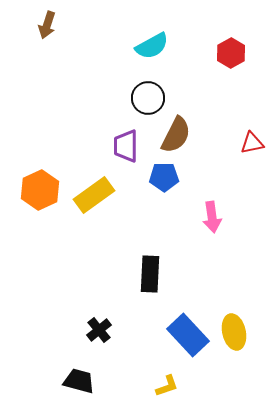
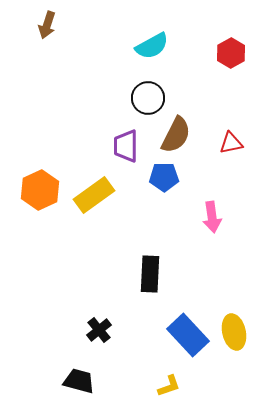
red triangle: moved 21 px left
yellow L-shape: moved 2 px right
